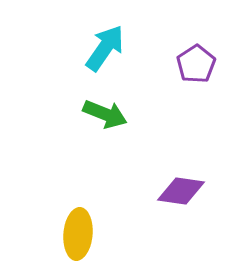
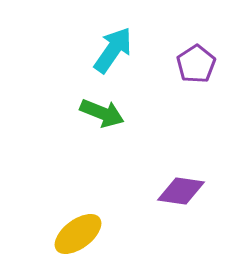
cyan arrow: moved 8 px right, 2 px down
green arrow: moved 3 px left, 1 px up
yellow ellipse: rotated 48 degrees clockwise
